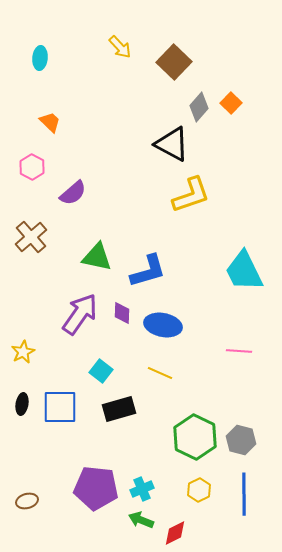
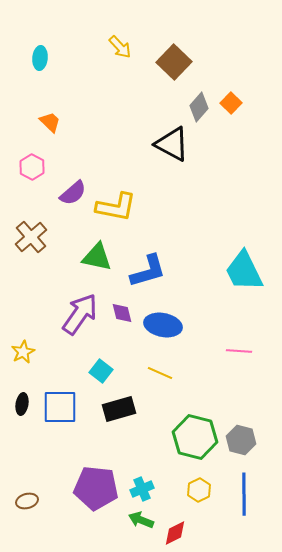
yellow L-shape: moved 75 px left, 12 px down; rotated 30 degrees clockwise
purple diamond: rotated 15 degrees counterclockwise
green hexagon: rotated 12 degrees counterclockwise
